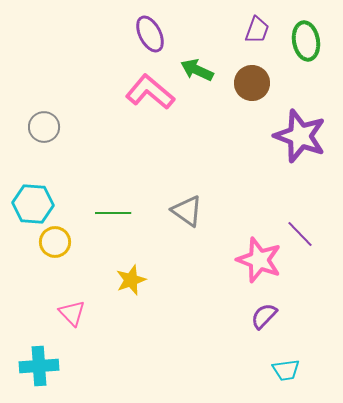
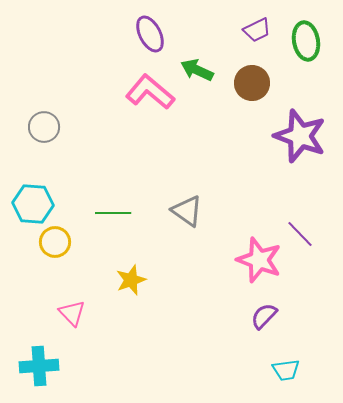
purple trapezoid: rotated 44 degrees clockwise
